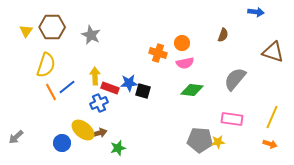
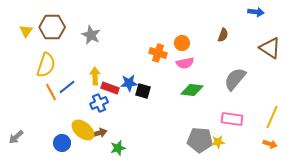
brown triangle: moved 3 px left, 4 px up; rotated 15 degrees clockwise
